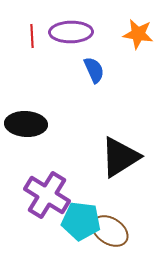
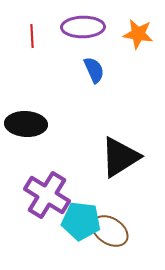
purple ellipse: moved 12 px right, 5 px up
